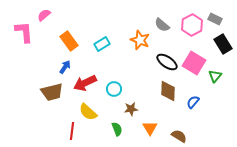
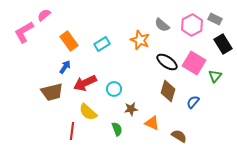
pink L-shape: rotated 115 degrees counterclockwise
brown diamond: rotated 15 degrees clockwise
orange triangle: moved 2 px right, 5 px up; rotated 35 degrees counterclockwise
